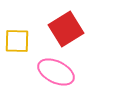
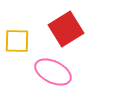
pink ellipse: moved 3 px left
